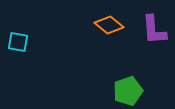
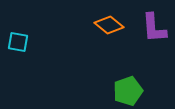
purple L-shape: moved 2 px up
